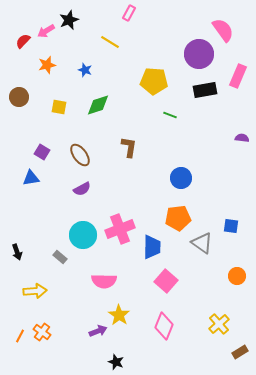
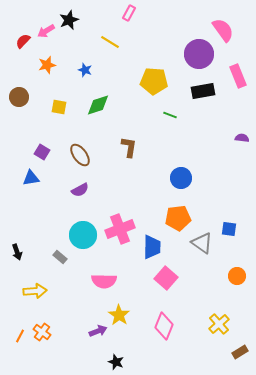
pink rectangle at (238, 76): rotated 45 degrees counterclockwise
black rectangle at (205, 90): moved 2 px left, 1 px down
purple semicircle at (82, 189): moved 2 px left, 1 px down
blue square at (231, 226): moved 2 px left, 3 px down
pink square at (166, 281): moved 3 px up
